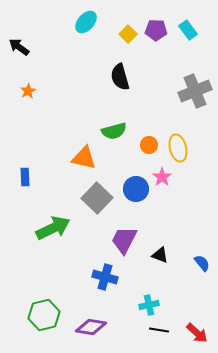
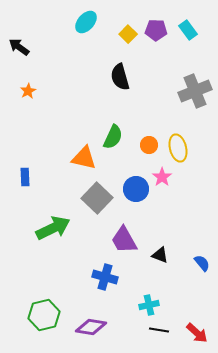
green semicircle: moved 1 px left, 6 px down; rotated 50 degrees counterclockwise
purple trapezoid: rotated 56 degrees counterclockwise
